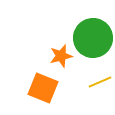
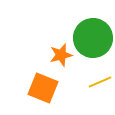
orange star: moved 1 px up
